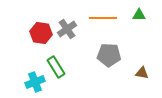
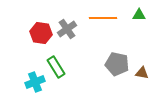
gray pentagon: moved 8 px right, 9 px down; rotated 10 degrees clockwise
